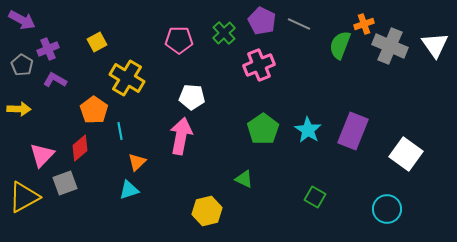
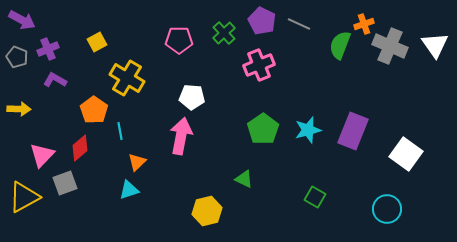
gray pentagon: moved 5 px left, 8 px up; rotated 10 degrees counterclockwise
cyan star: rotated 24 degrees clockwise
